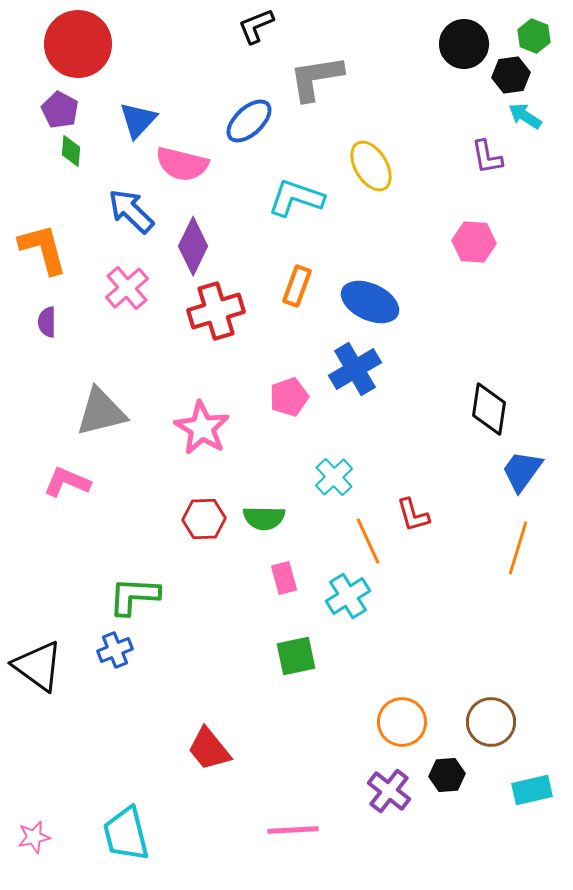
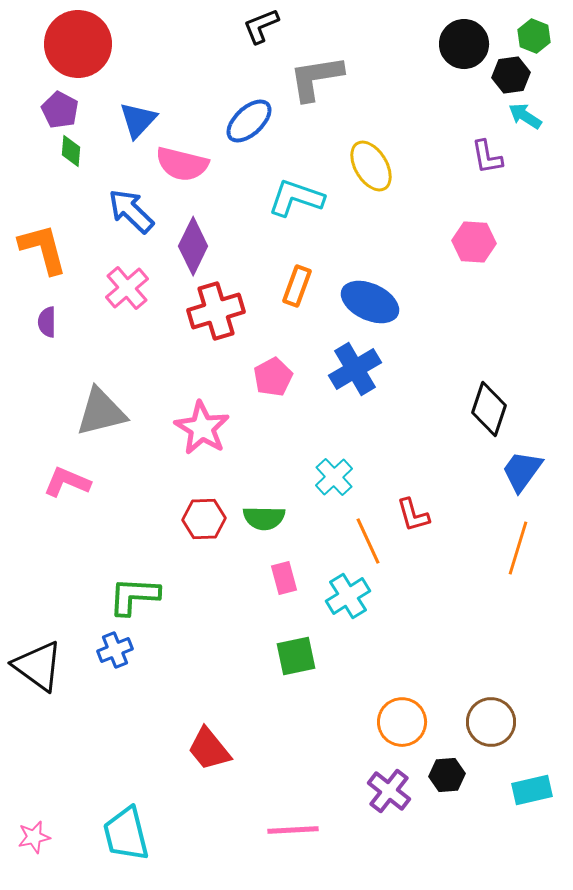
black L-shape at (256, 26): moved 5 px right
pink pentagon at (289, 397): moved 16 px left, 20 px up; rotated 9 degrees counterclockwise
black diamond at (489, 409): rotated 10 degrees clockwise
